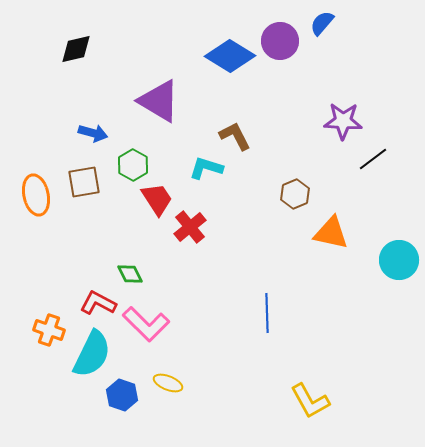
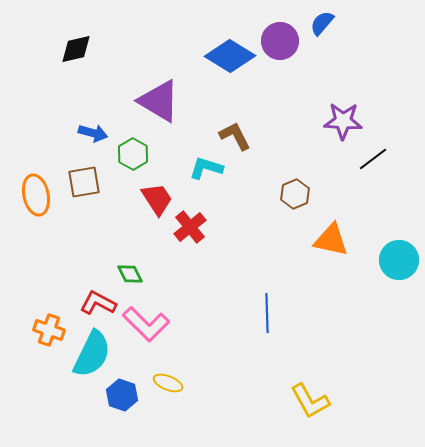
green hexagon: moved 11 px up
orange triangle: moved 7 px down
